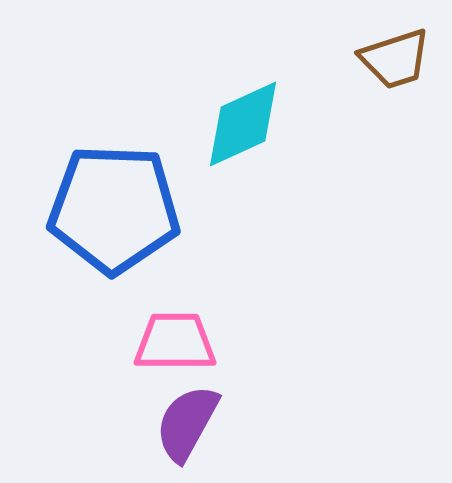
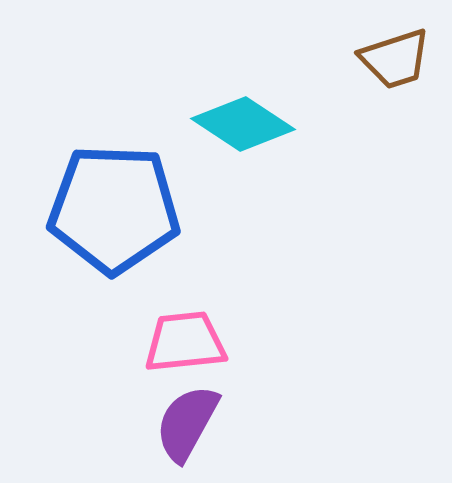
cyan diamond: rotated 58 degrees clockwise
pink trapezoid: moved 10 px right; rotated 6 degrees counterclockwise
